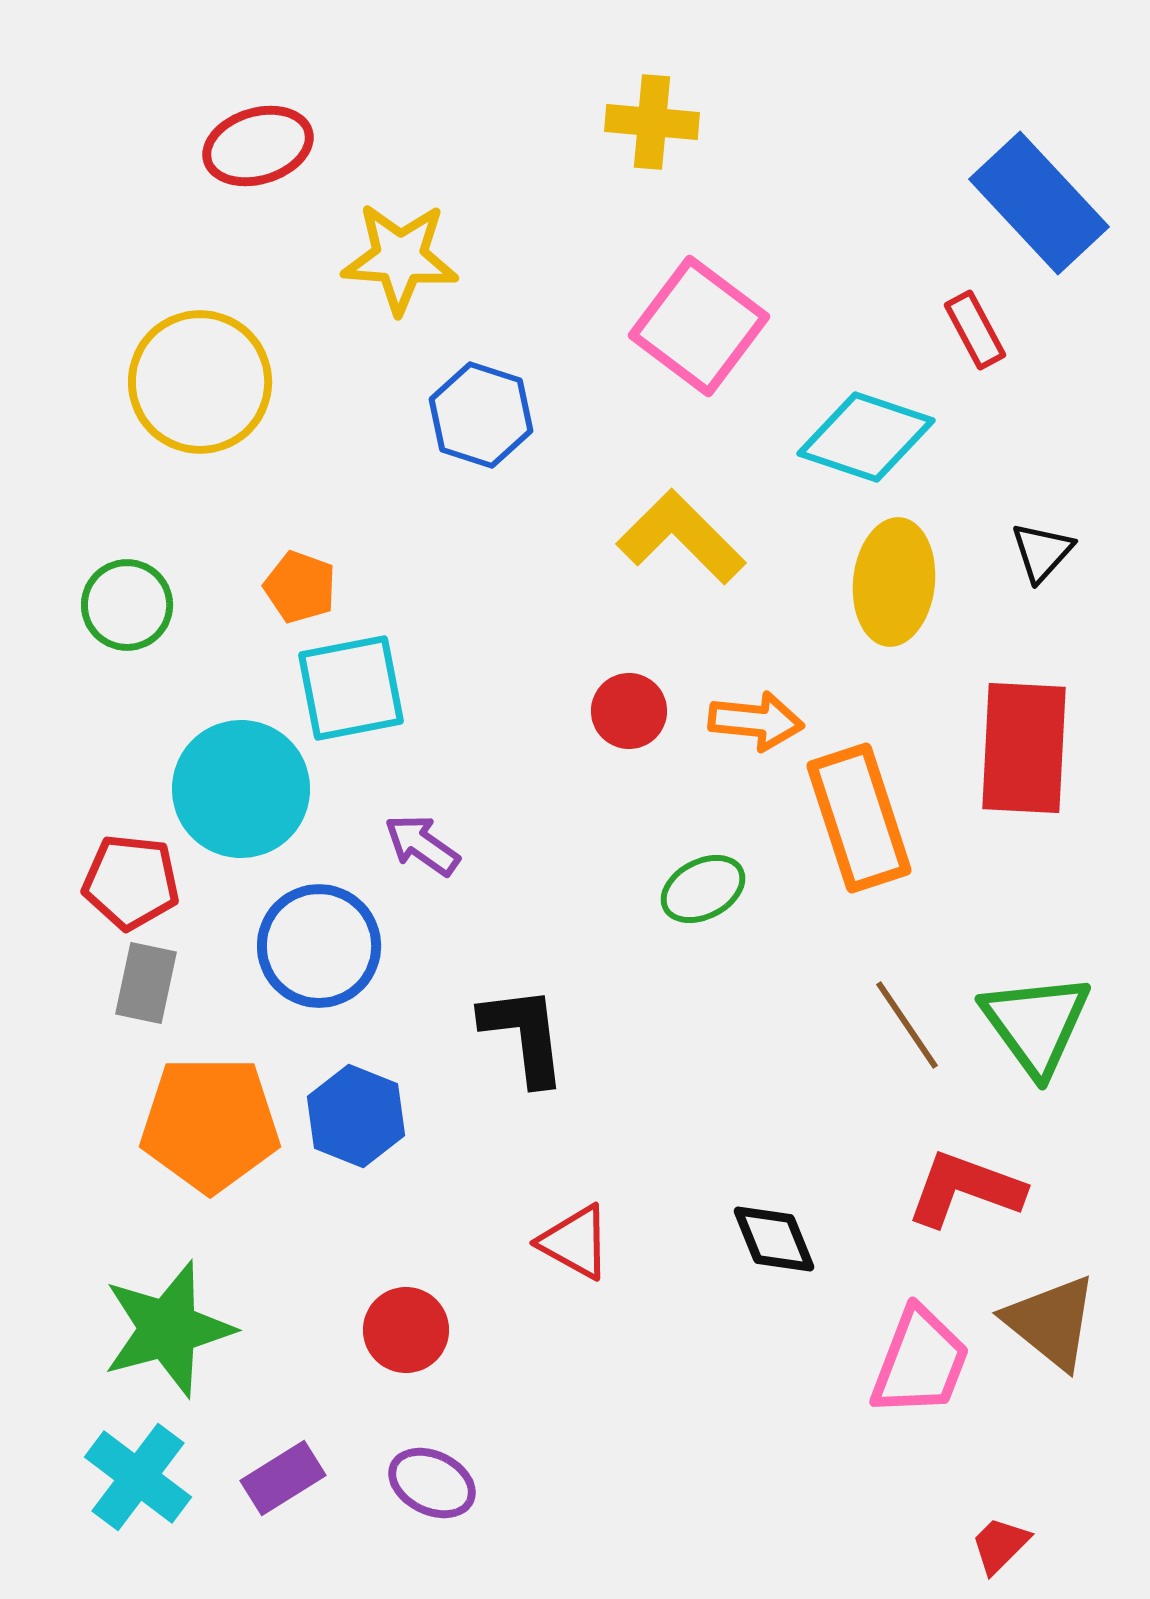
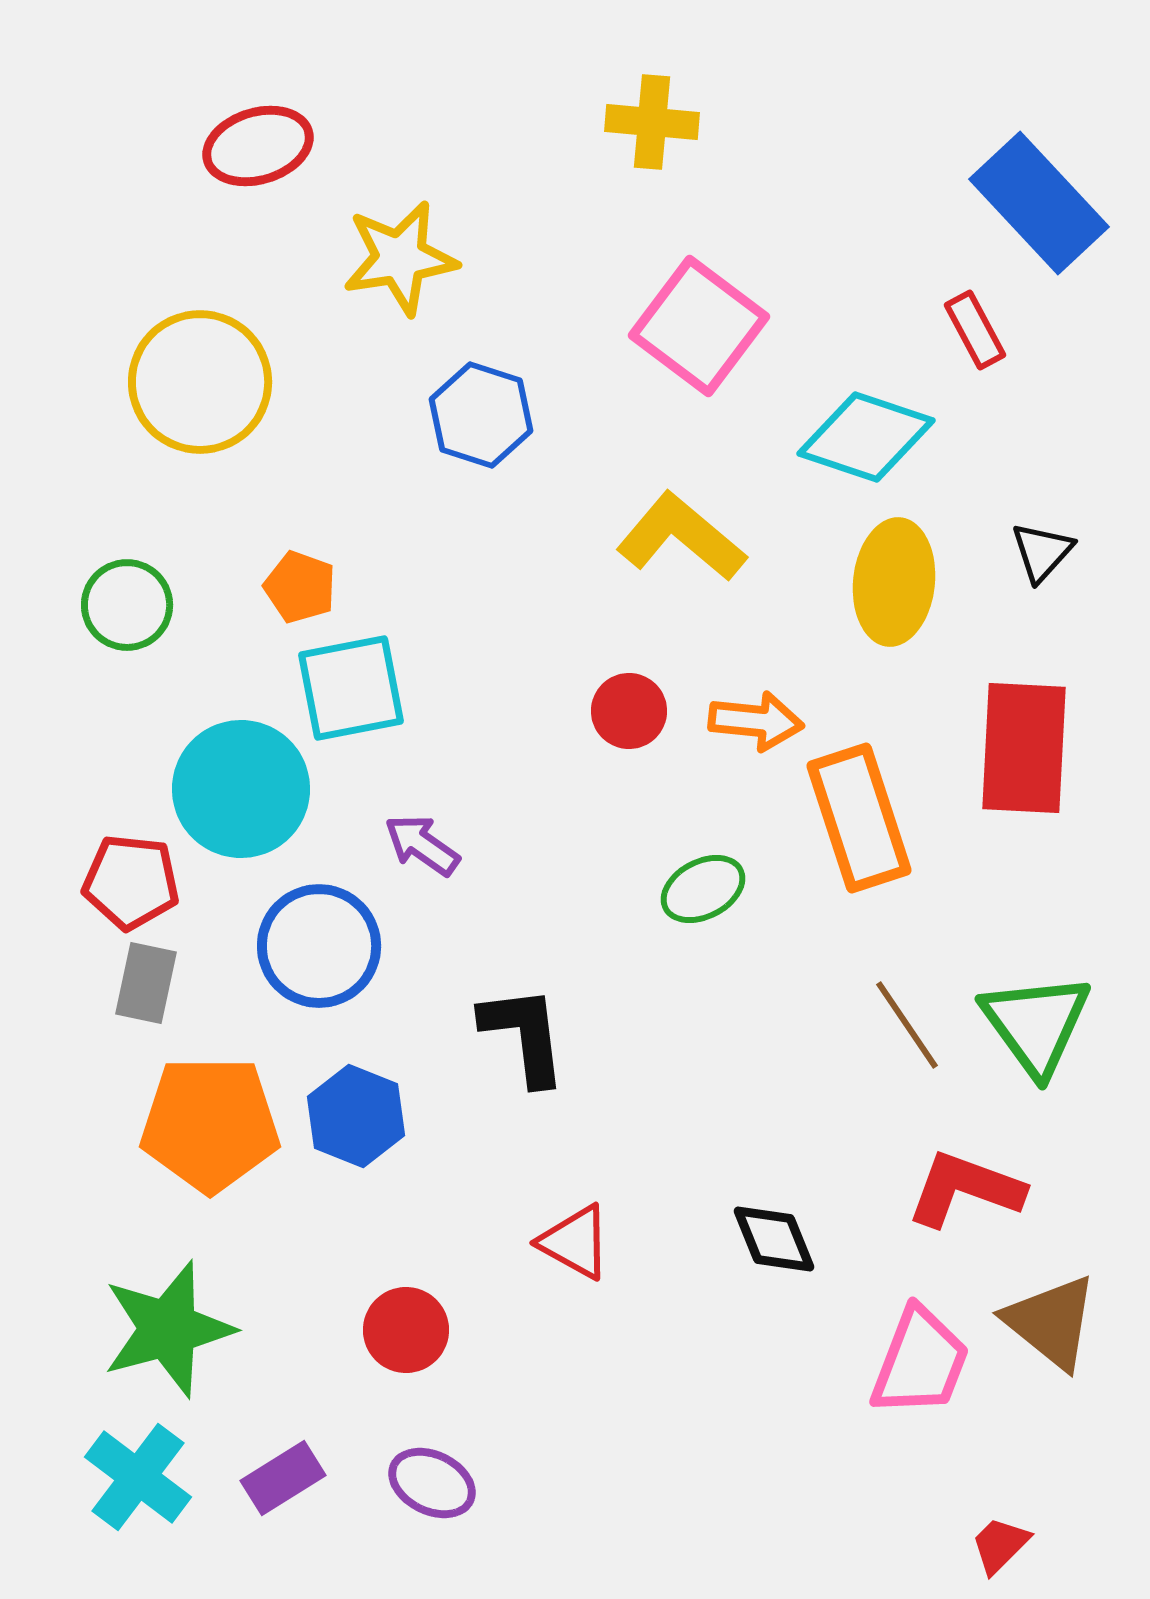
yellow star at (400, 258): rotated 13 degrees counterclockwise
yellow L-shape at (681, 537): rotated 5 degrees counterclockwise
